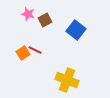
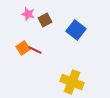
orange square: moved 5 px up
yellow cross: moved 5 px right, 2 px down
